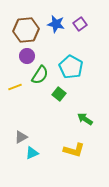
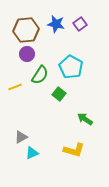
purple circle: moved 2 px up
